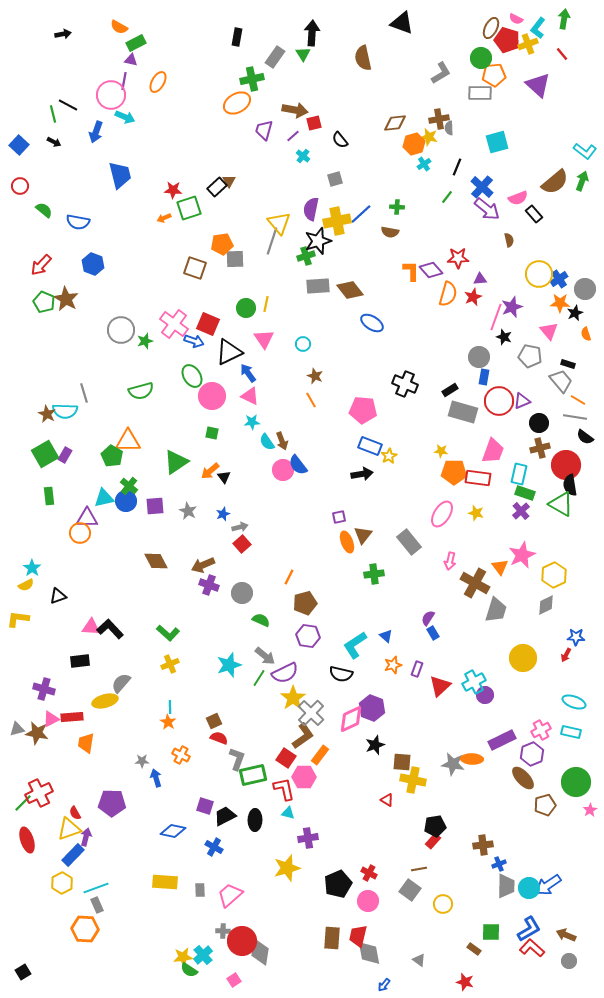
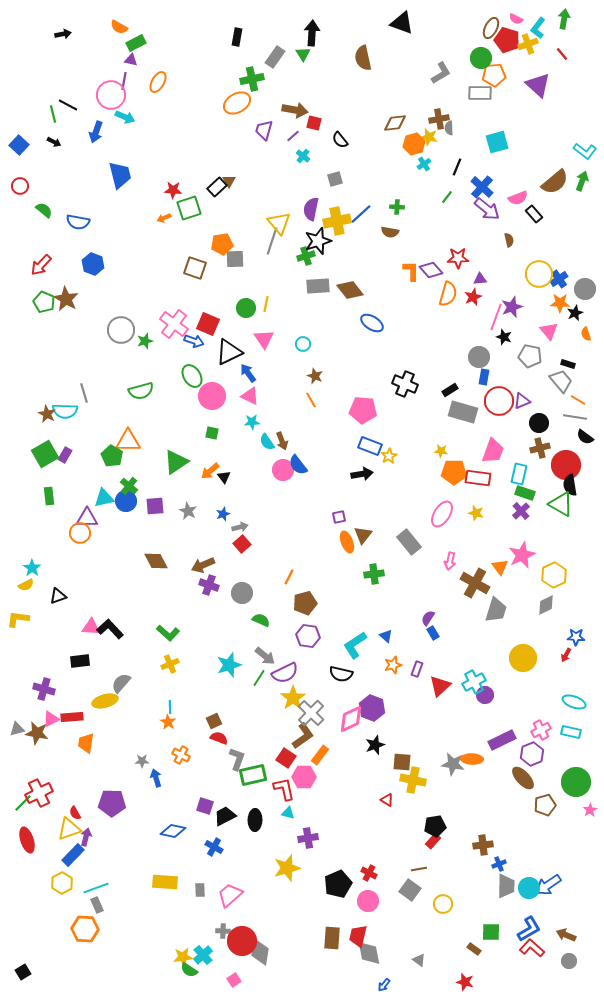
red square at (314, 123): rotated 28 degrees clockwise
